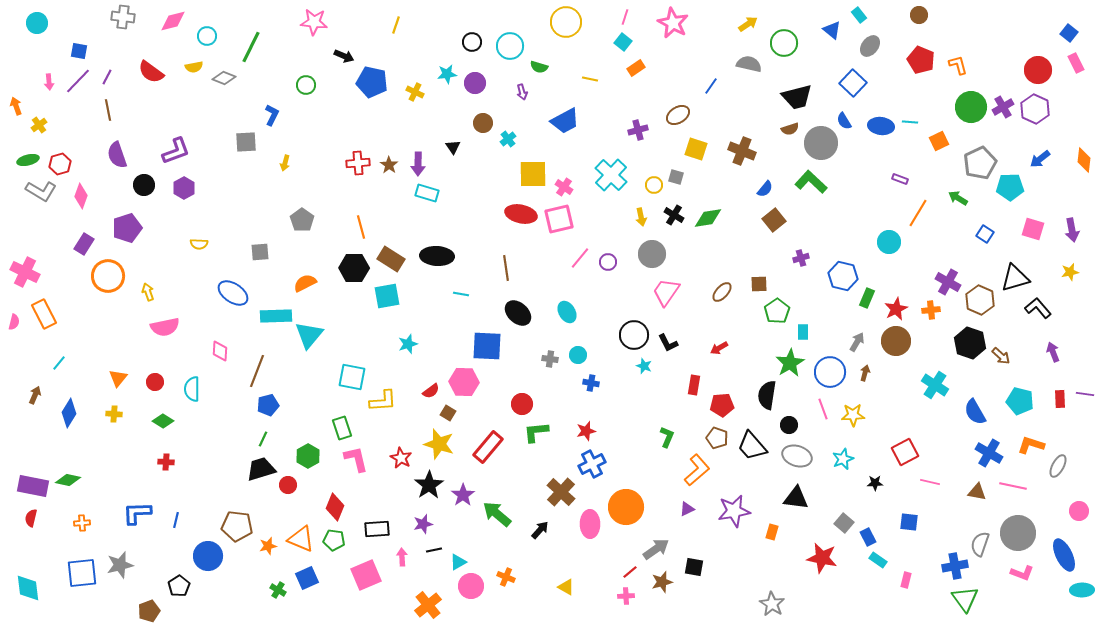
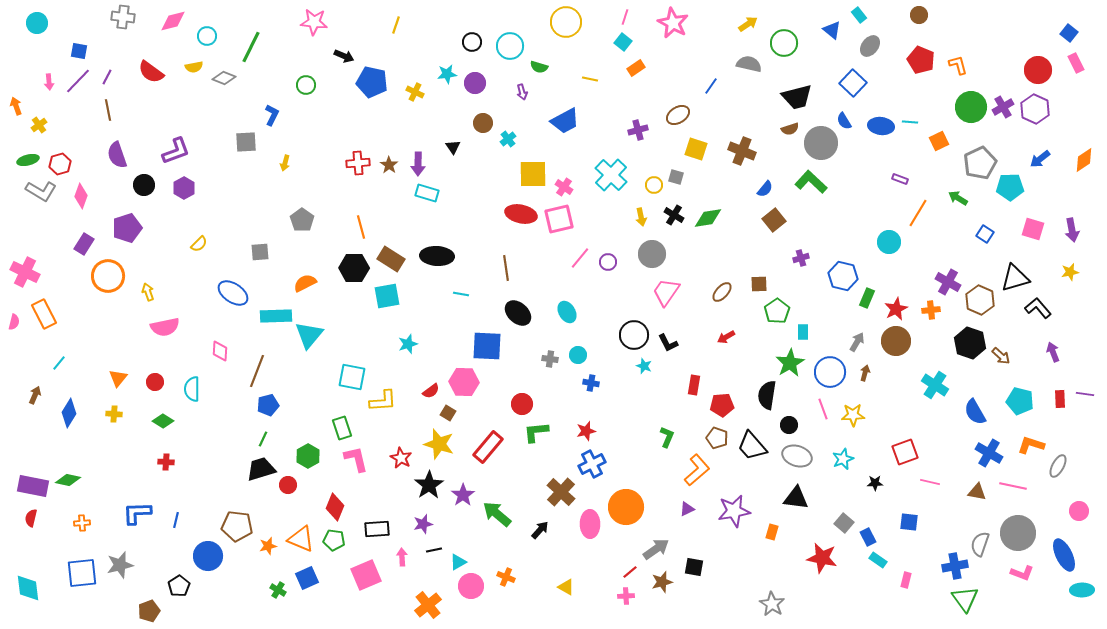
orange diamond at (1084, 160): rotated 50 degrees clockwise
yellow semicircle at (199, 244): rotated 48 degrees counterclockwise
red arrow at (719, 348): moved 7 px right, 11 px up
red square at (905, 452): rotated 8 degrees clockwise
